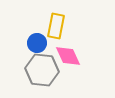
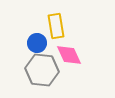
yellow rectangle: rotated 20 degrees counterclockwise
pink diamond: moved 1 px right, 1 px up
